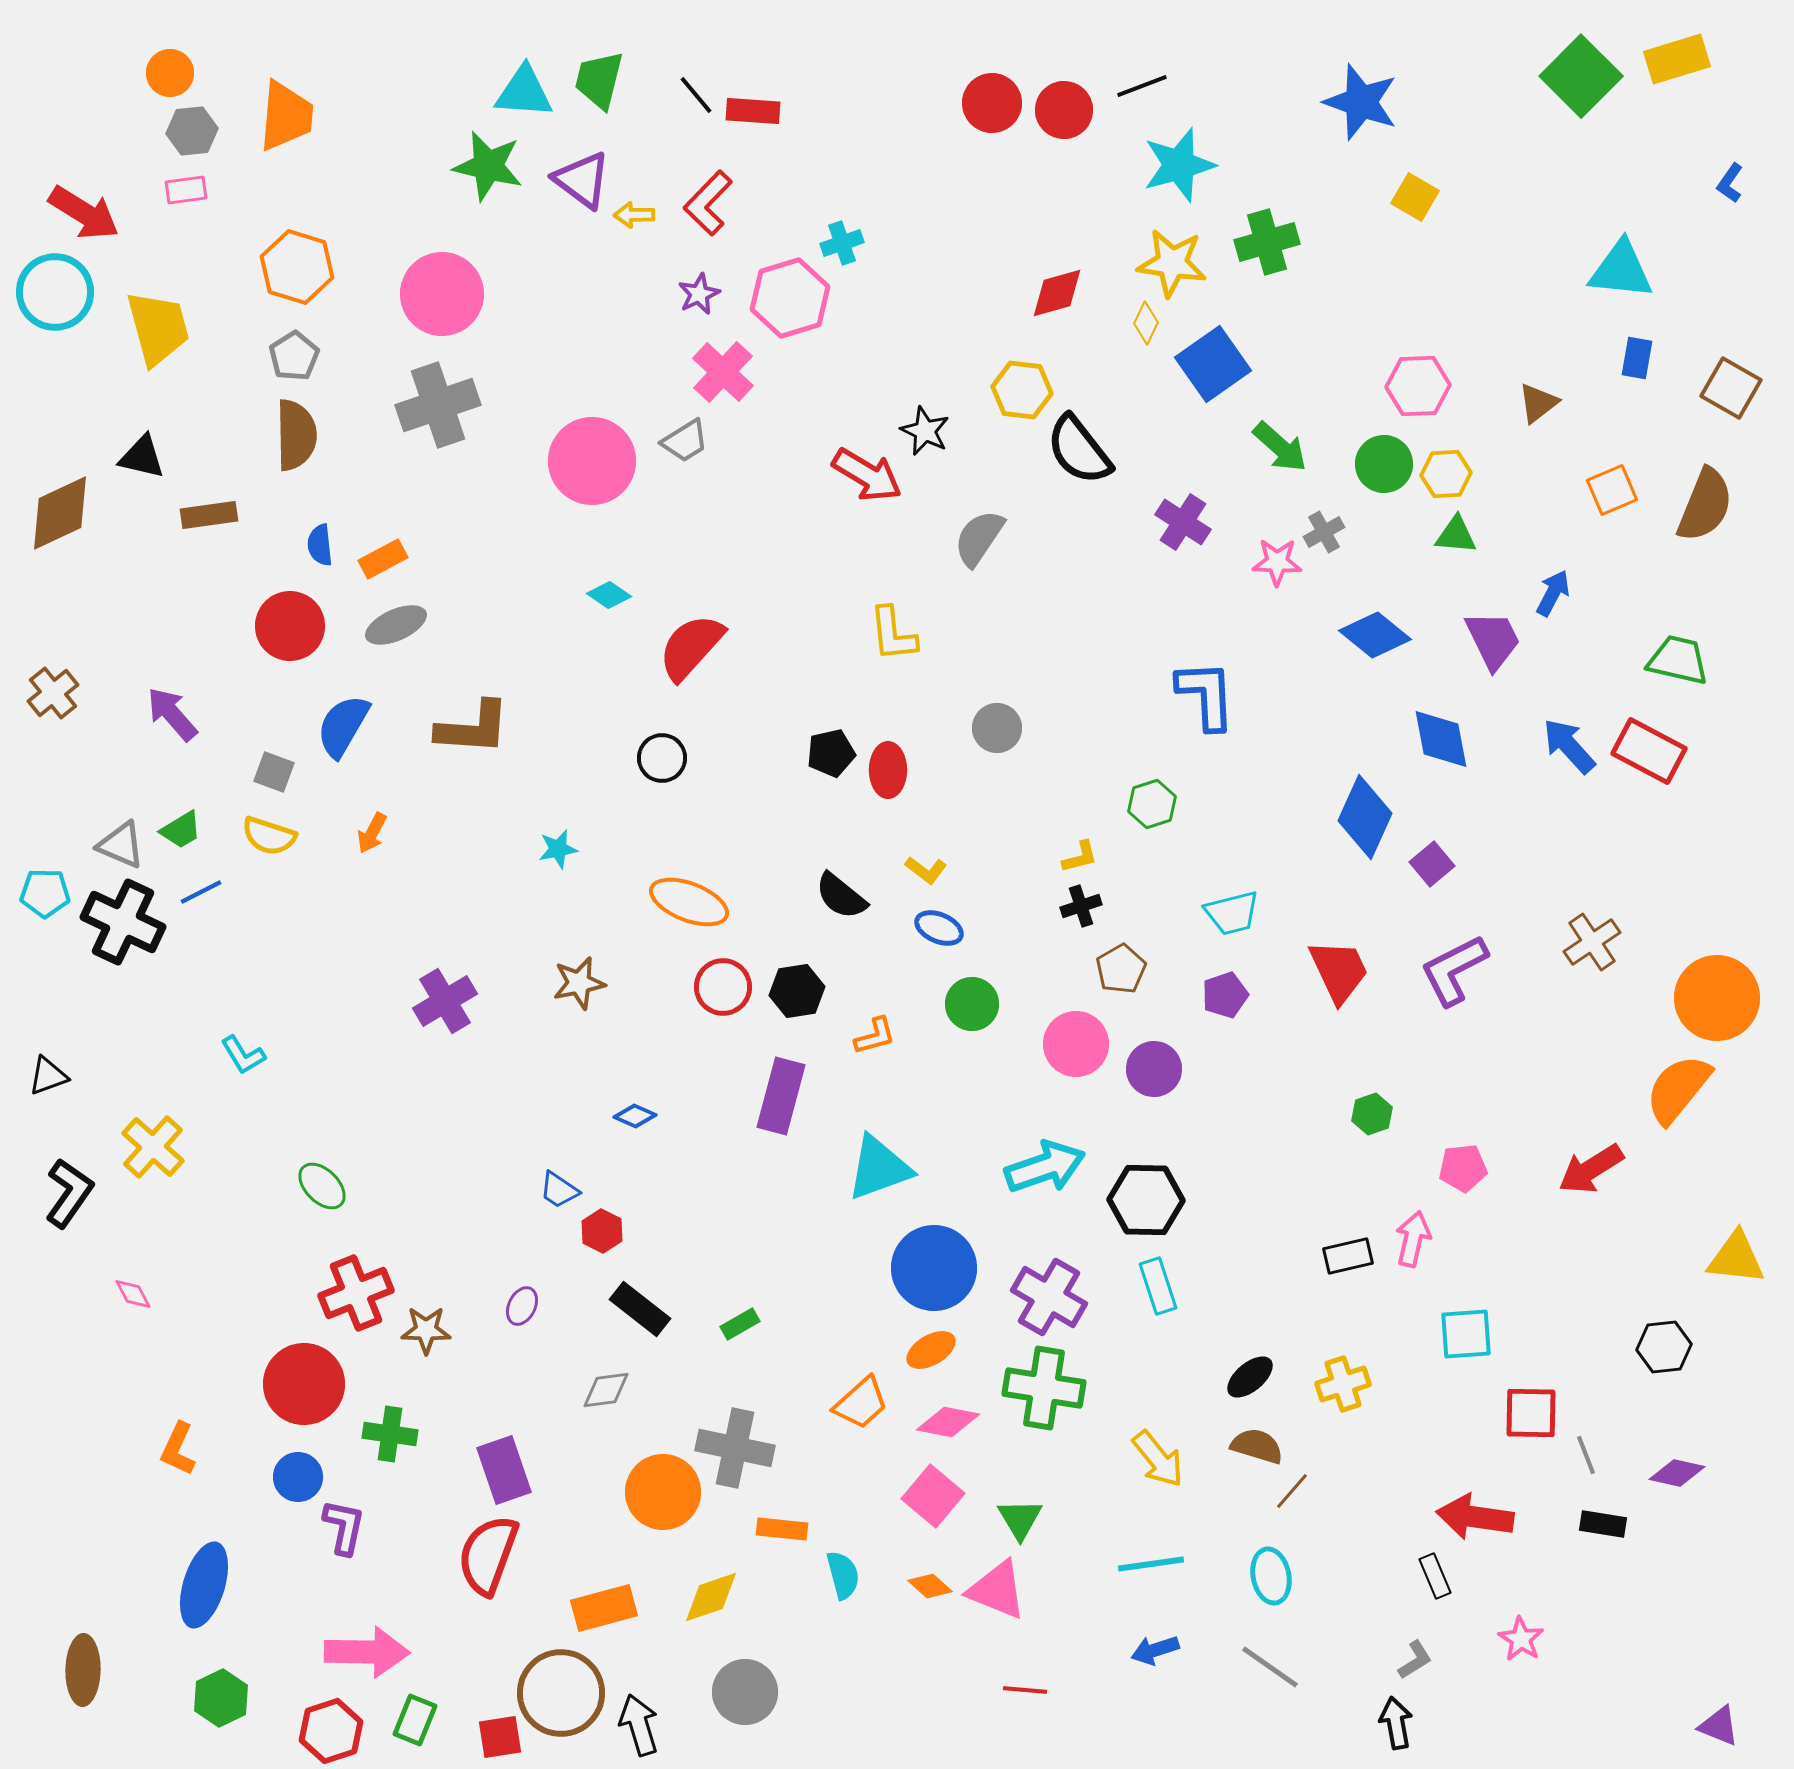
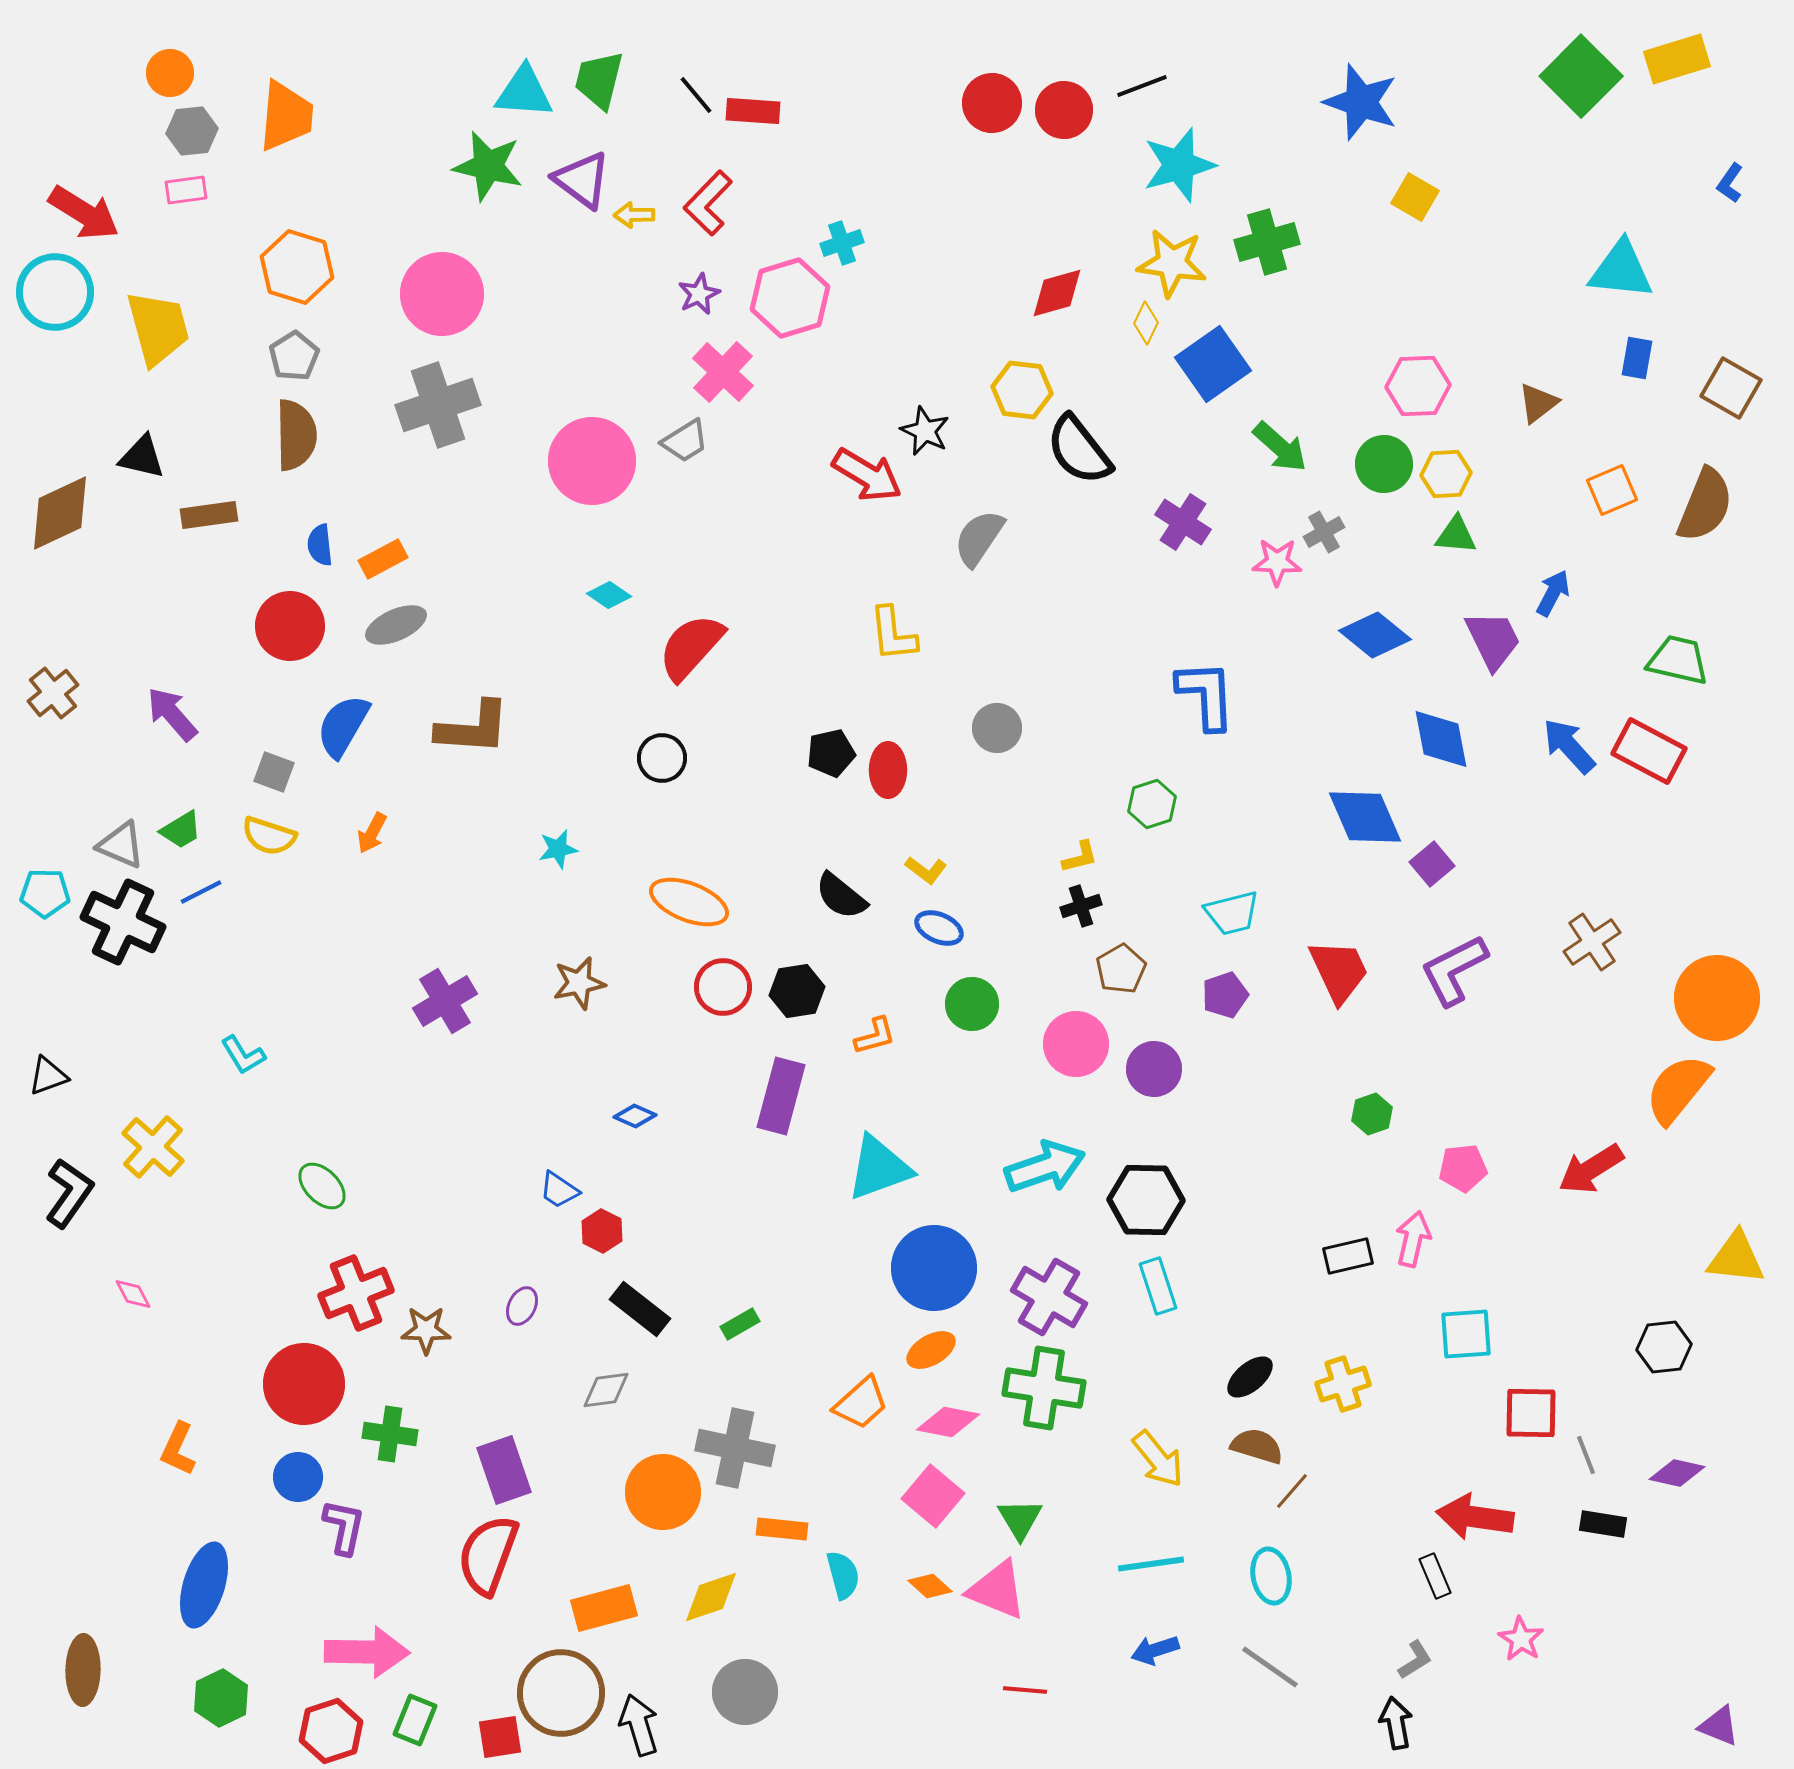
blue diamond at (1365, 817): rotated 48 degrees counterclockwise
